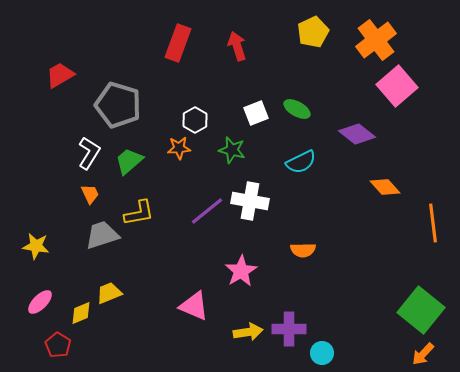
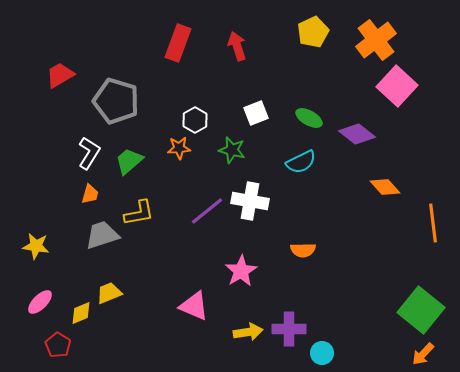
pink square: rotated 6 degrees counterclockwise
gray pentagon: moved 2 px left, 4 px up
green ellipse: moved 12 px right, 9 px down
orange trapezoid: rotated 40 degrees clockwise
